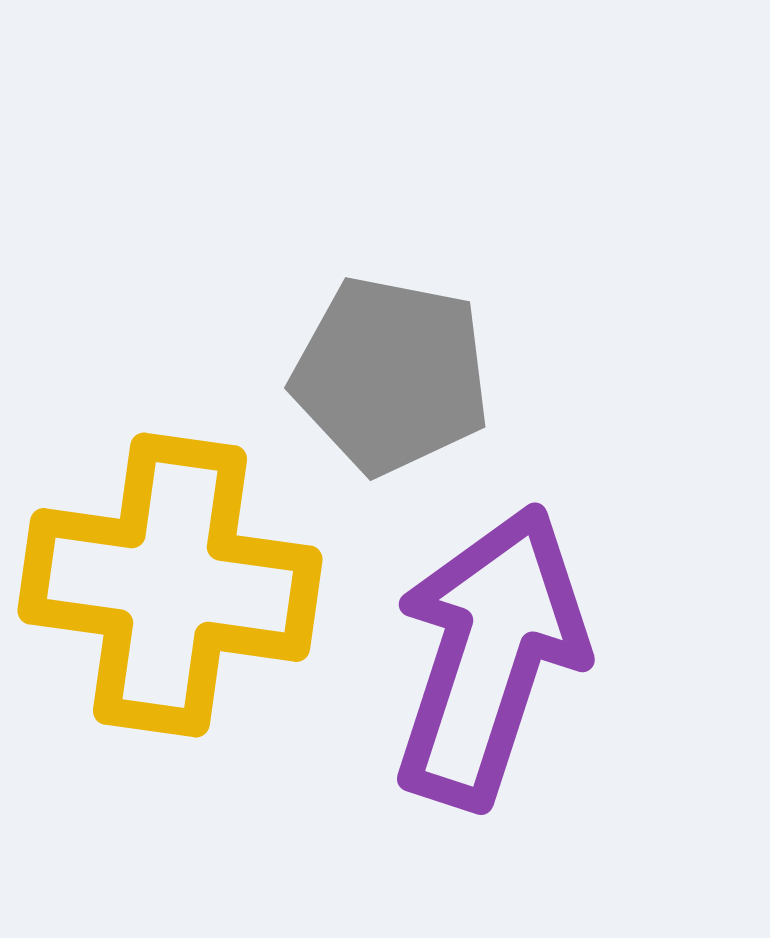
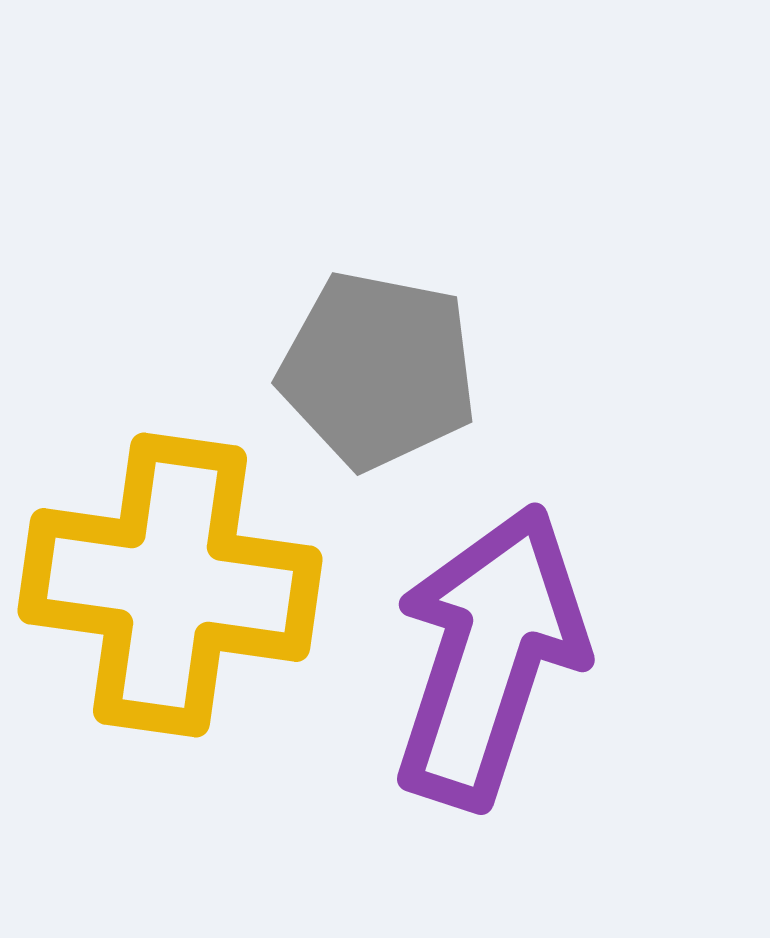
gray pentagon: moved 13 px left, 5 px up
